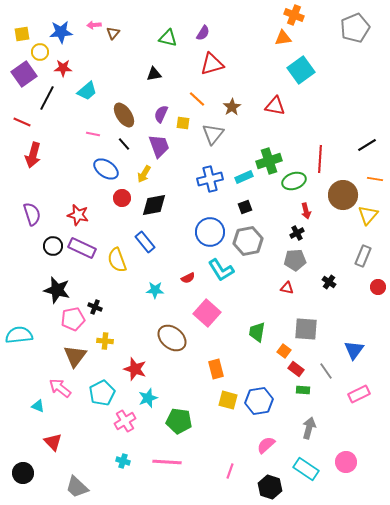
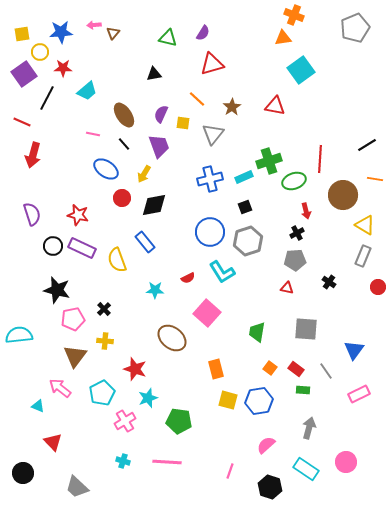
yellow triangle at (368, 215): moved 3 px left, 10 px down; rotated 40 degrees counterclockwise
gray hexagon at (248, 241): rotated 8 degrees counterclockwise
cyan L-shape at (221, 270): moved 1 px right, 2 px down
black cross at (95, 307): moved 9 px right, 2 px down; rotated 24 degrees clockwise
orange square at (284, 351): moved 14 px left, 17 px down
